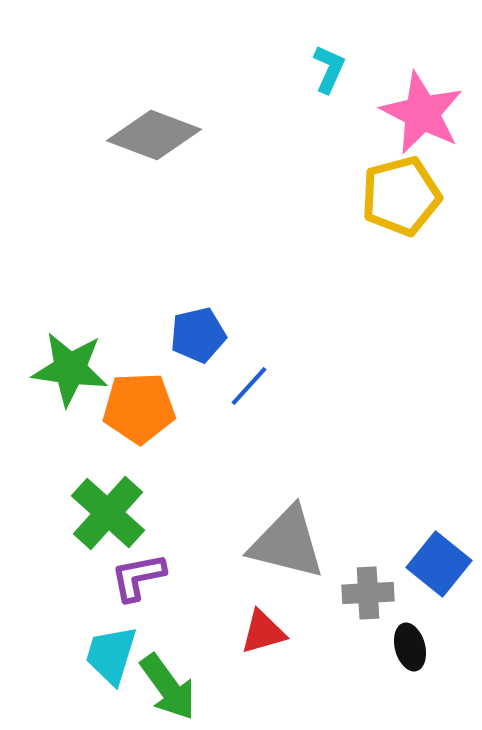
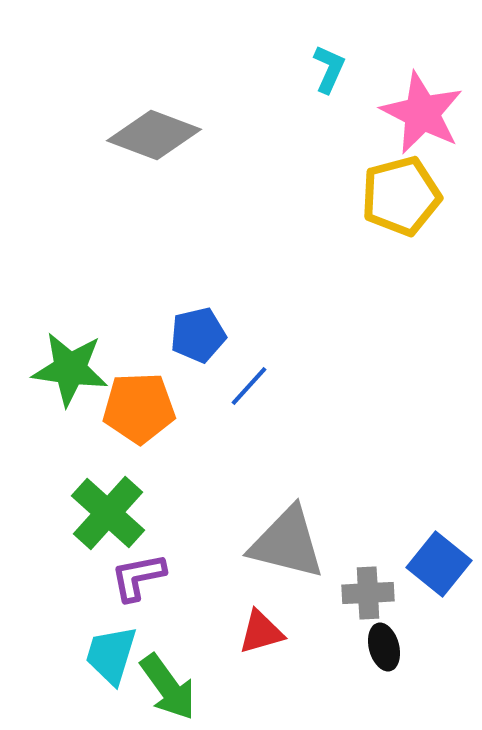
red triangle: moved 2 px left
black ellipse: moved 26 px left
